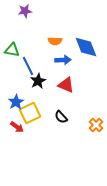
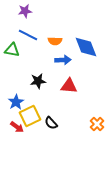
blue line: moved 31 px up; rotated 36 degrees counterclockwise
black star: rotated 21 degrees clockwise
red triangle: moved 3 px right, 1 px down; rotated 18 degrees counterclockwise
yellow square: moved 3 px down
black semicircle: moved 10 px left, 6 px down
orange cross: moved 1 px right, 1 px up
